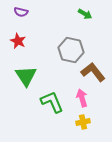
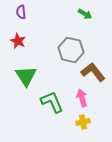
purple semicircle: rotated 72 degrees clockwise
